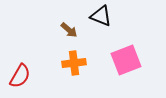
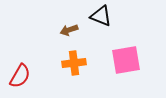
brown arrow: rotated 120 degrees clockwise
pink square: rotated 12 degrees clockwise
